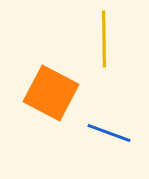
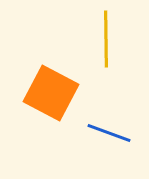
yellow line: moved 2 px right
